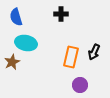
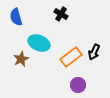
black cross: rotated 32 degrees clockwise
cyan ellipse: moved 13 px right; rotated 10 degrees clockwise
orange rectangle: rotated 40 degrees clockwise
brown star: moved 9 px right, 3 px up
purple circle: moved 2 px left
